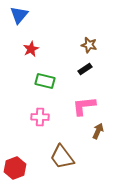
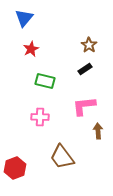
blue triangle: moved 5 px right, 3 px down
brown star: rotated 21 degrees clockwise
brown arrow: rotated 28 degrees counterclockwise
